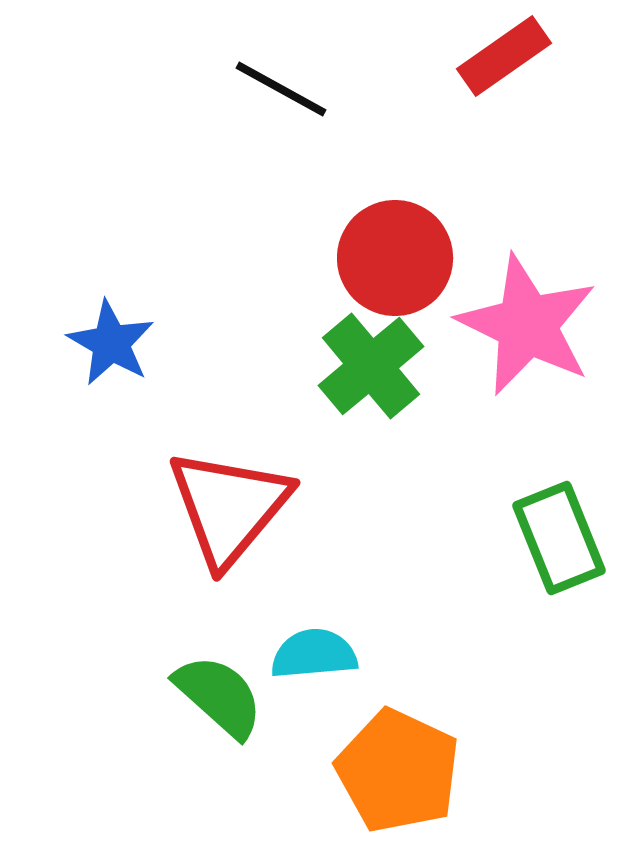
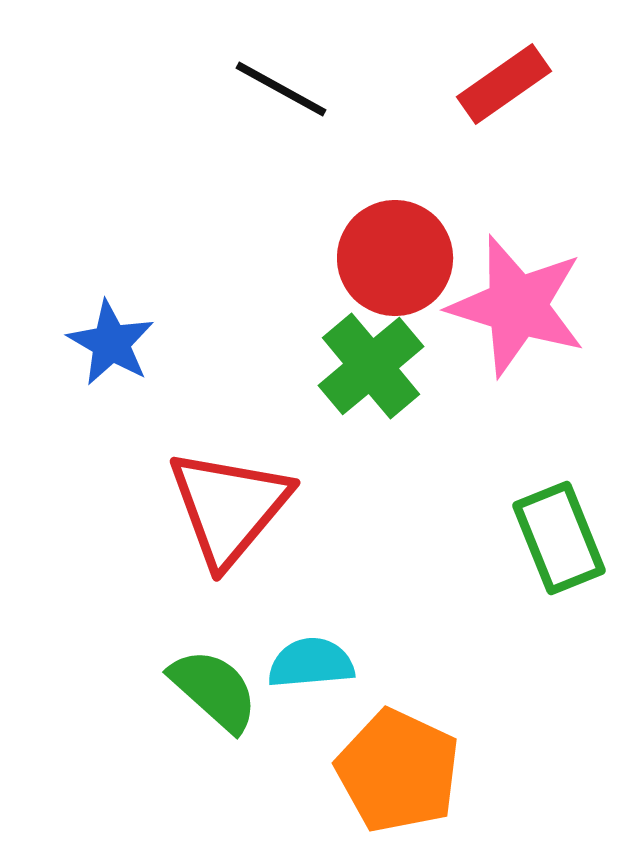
red rectangle: moved 28 px down
pink star: moved 10 px left, 19 px up; rotated 9 degrees counterclockwise
cyan semicircle: moved 3 px left, 9 px down
green semicircle: moved 5 px left, 6 px up
